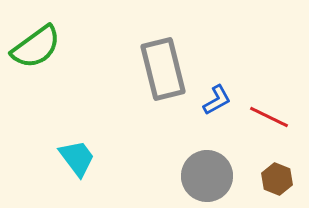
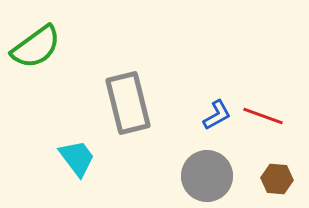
gray rectangle: moved 35 px left, 34 px down
blue L-shape: moved 15 px down
red line: moved 6 px left, 1 px up; rotated 6 degrees counterclockwise
brown hexagon: rotated 16 degrees counterclockwise
